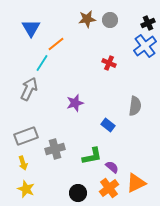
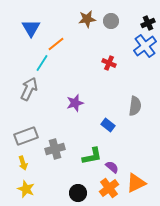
gray circle: moved 1 px right, 1 px down
